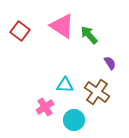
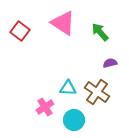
pink triangle: moved 1 px right, 3 px up
green arrow: moved 11 px right, 3 px up
purple semicircle: rotated 72 degrees counterclockwise
cyan triangle: moved 3 px right, 3 px down
